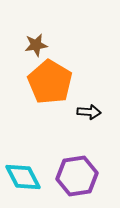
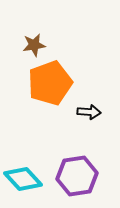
brown star: moved 2 px left
orange pentagon: moved 1 px down; rotated 21 degrees clockwise
cyan diamond: moved 2 px down; rotated 15 degrees counterclockwise
